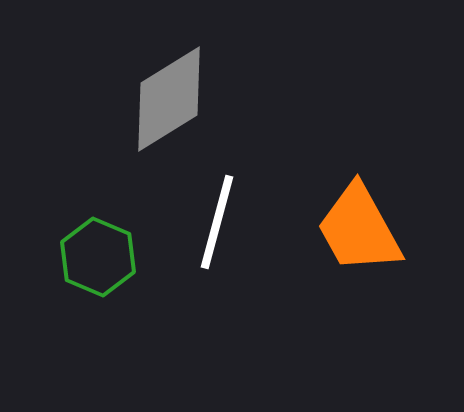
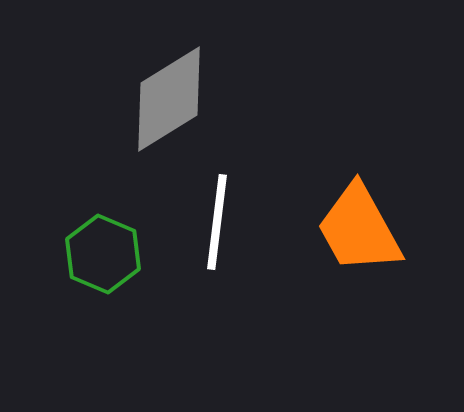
white line: rotated 8 degrees counterclockwise
green hexagon: moved 5 px right, 3 px up
